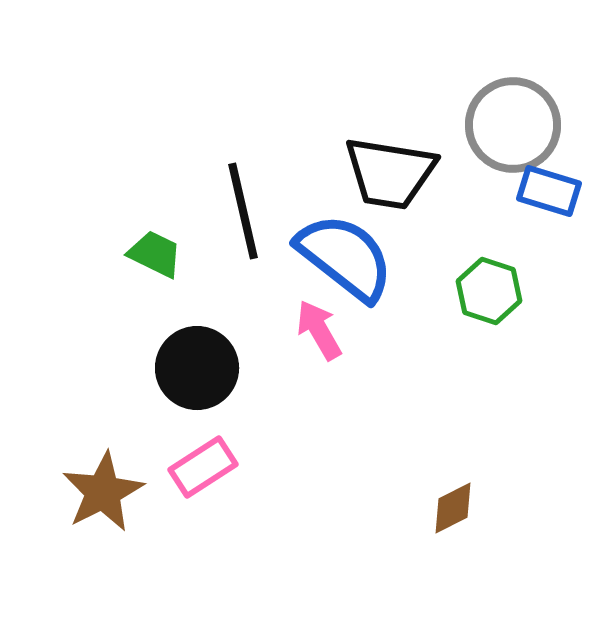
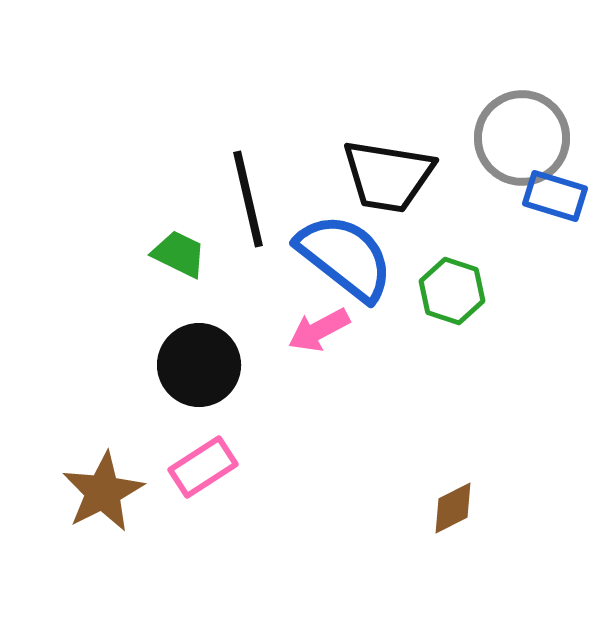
gray circle: moved 9 px right, 13 px down
black trapezoid: moved 2 px left, 3 px down
blue rectangle: moved 6 px right, 5 px down
black line: moved 5 px right, 12 px up
green trapezoid: moved 24 px right
green hexagon: moved 37 px left
pink arrow: rotated 88 degrees counterclockwise
black circle: moved 2 px right, 3 px up
